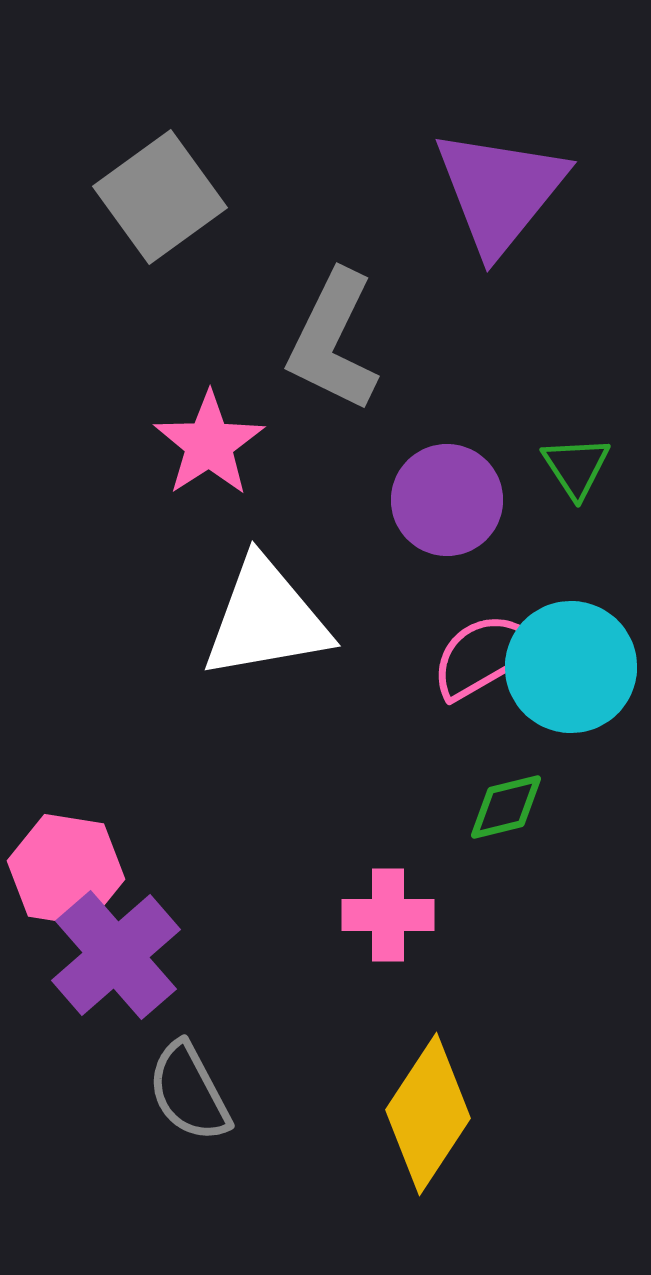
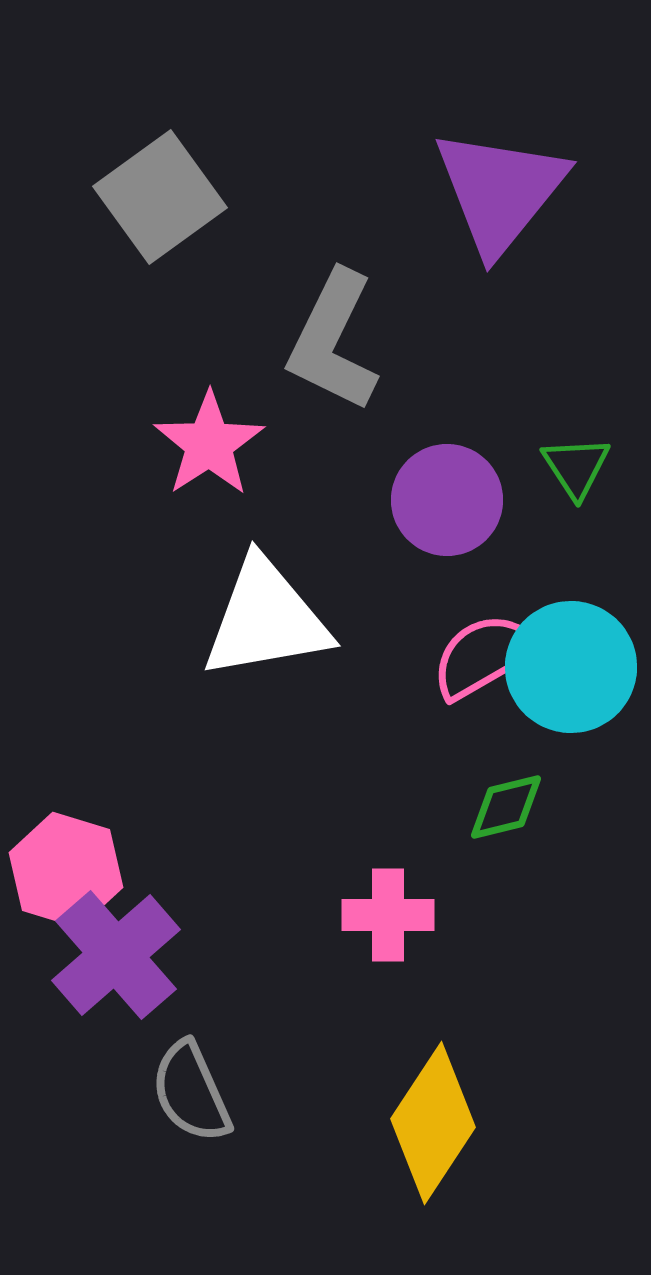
pink hexagon: rotated 8 degrees clockwise
gray semicircle: moved 2 px right; rotated 4 degrees clockwise
yellow diamond: moved 5 px right, 9 px down
